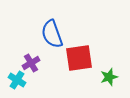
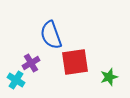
blue semicircle: moved 1 px left, 1 px down
red square: moved 4 px left, 4 px down
cyan cross: moved 1 px left
